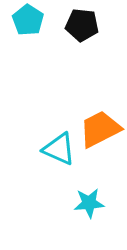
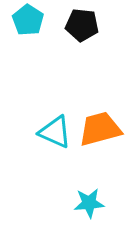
orange trapezoid: rotated 12 degrees clockwise
cyan triangle: moved 4 px left, 17 px up
